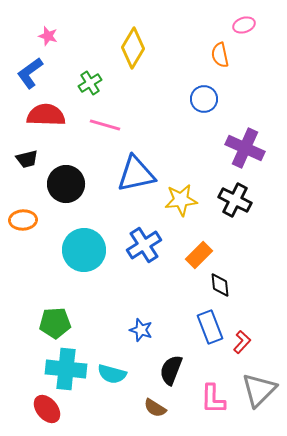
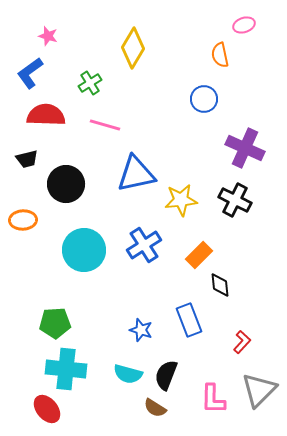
blue rectangle: moved 21 px left, 7 px up
black semicircle: moved 5 px left, 5 px down
cyan semicircle: moved 16 px right
